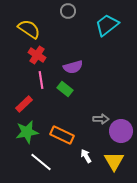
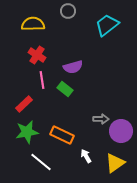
yellow semicircle: moved 4 px right, 5 px up; rotated 35 degrees counterclockwise
pink line: moved 1 px right
yellow triangle: moved 1 px right, 2 px down; rotated 25 degrees clockwise
